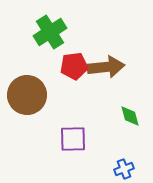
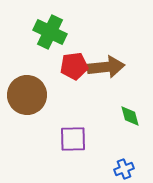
green cross: rotated 32 degrees counterclockwise
